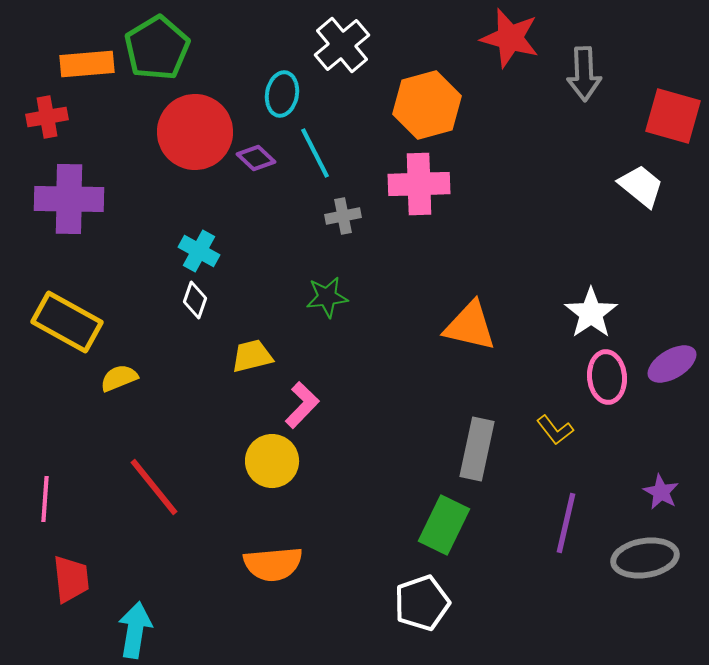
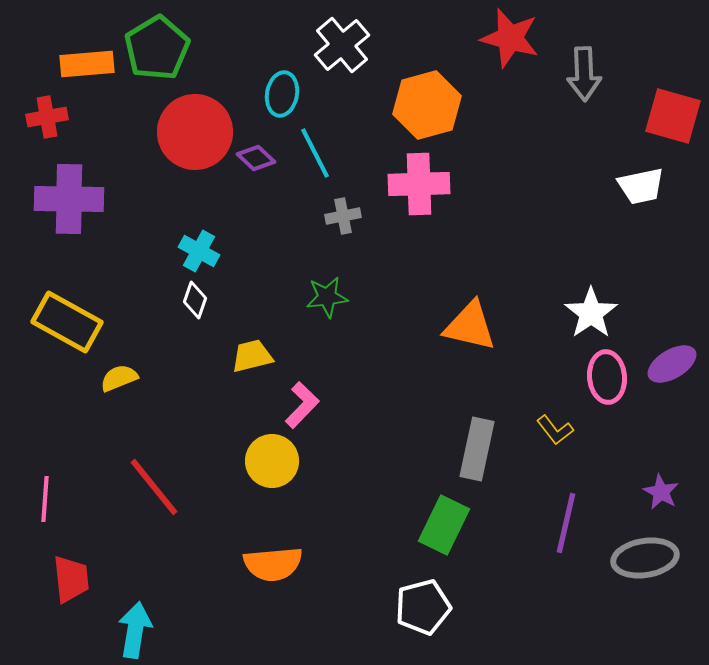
white trapezoid: rotated 129 degrees clockwise
white pentagon: moved 1 px right, 4 px down; rotated 4 degrees clockwise
